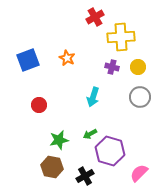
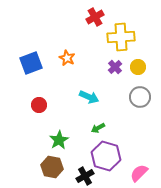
blue square: moved 3 px right, 3 px down
purple cross: moved 3 px right; rotated 32 degrees clockwise
cyan arrow: moved 4 px left; rotated 84 degrees counterclockwise
green arrow: moved 8 px right, 6 px up
green star: rotated 18 degrees counterclockwise
purple hexagon: moved 4 px left, 5 px down
